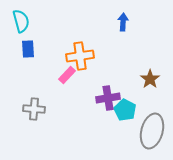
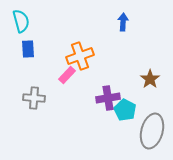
orange cross: rotated 12 degrees counterclockwise
gray cross: moved 11 px up
